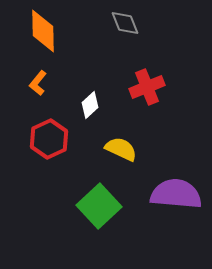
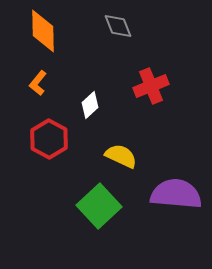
gray diamond: moved 7 px left, 3 px down
red cross: moved 4 px right, 1 px up
red hexagon: rotated 6 degrees counterclockwise
yellow semicircle: moved 7 px down
